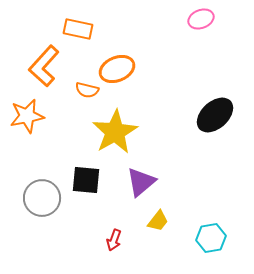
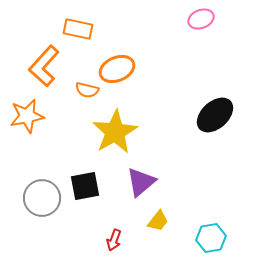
black square: moved 1 px left, 6 px down; rotated 16 degrees counterclockwise
